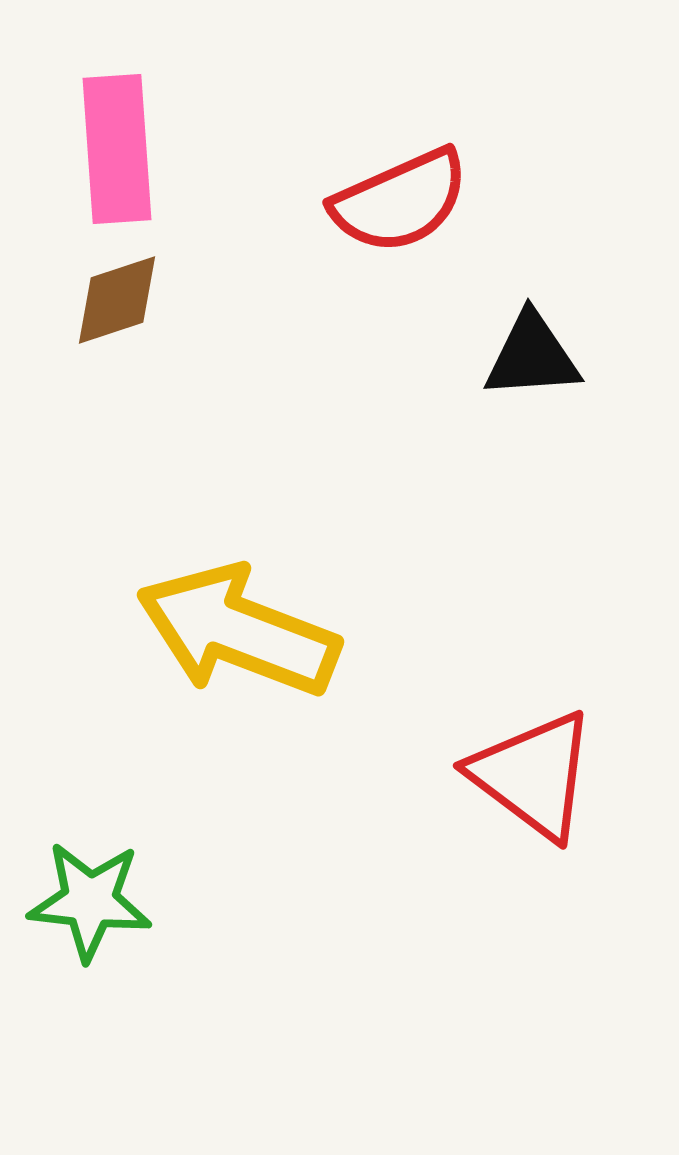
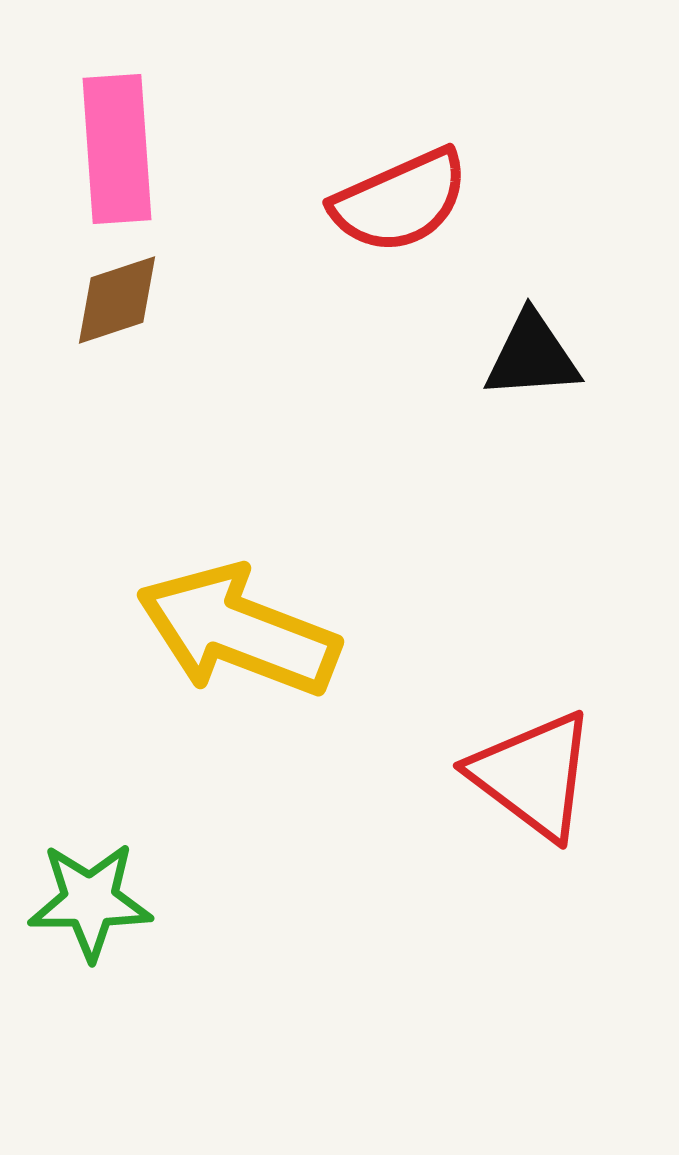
green star: rotated 6 degrees counterclockwise
